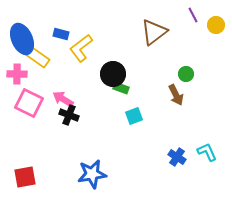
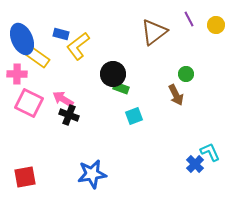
purple line: moved 4 px left, 4 px down
yellow L-shape: moved 3 px left, 2 px up
cyan L-shape: moved 3 px right
blue cross: moved 18 px right, 7 px down; rotated 12 degrees clockwise
